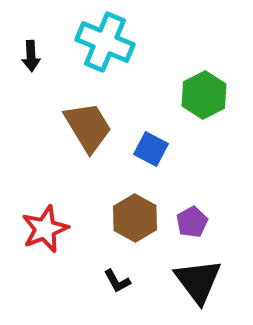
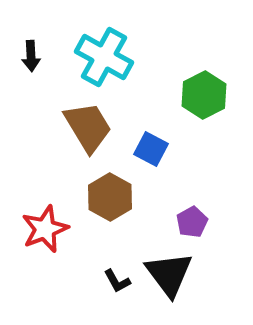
cyan cross: moved 1 px left, 15 px down; rotated 6 degrees clockwise
brown hexagon: moved 25 px left, 21 px up
black triangle: moved 29 px left, 7 px up
